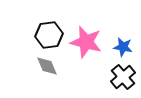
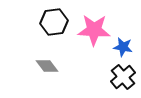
black hexagon: moved 5 px right, 13 px up
pink star: moved 8 px right, 12 px up; rotated 12 degrees counterclockwise
gray diamond: rotated 15 degrees counterclockwise
